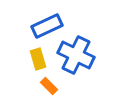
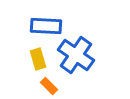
blue rectangle: moved 1 px left; rotated 28 degrees clockwise
blue cross: rotated 9 degrees clockwise
